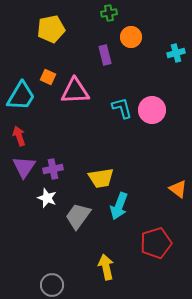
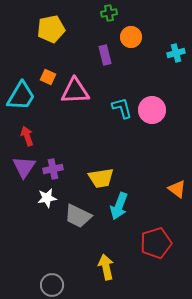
red arrow: moved 8 px right
orange triangle: moved 1 px left
white star: rotated 30 degrees counterclockwise
gray trapezoid: rotated 100 degrees counterclockwise
